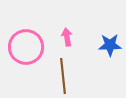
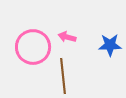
pink arrow: rotated 66 degrees counterclockwise
pink circle: moved 7 px right
